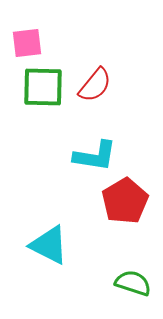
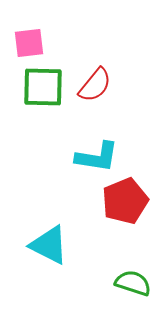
pink square: moved 2 px right
cyan L-shape: moved 2 px right, 1 px down
red pentagon: rotated 9 degrees clockwise
